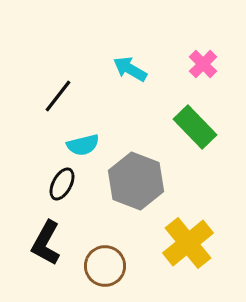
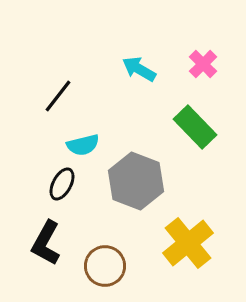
cyan arrow: moved 9 px right
